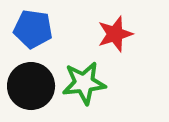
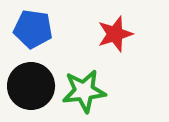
green star: moved 8 px down
